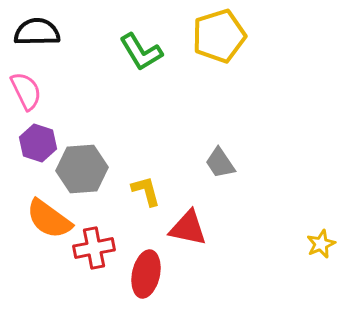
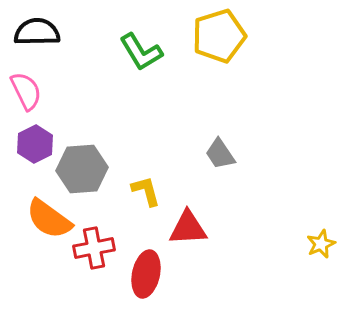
purple hexagon: moved 3 px left, 1 px down; rotated 15 degrees clockwise
gray trapezoid: moved 9 px up
red triangle: rotated 15 degrees counterclockwise
